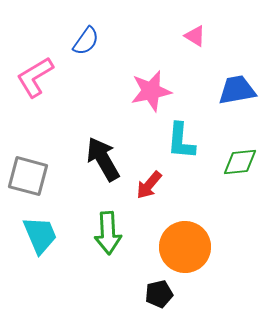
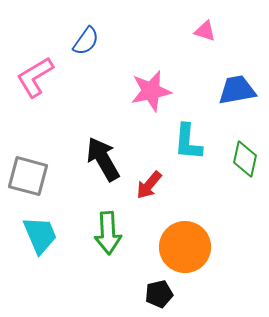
pink triangle: moved 10 px right, 5 px up; rotated 15 degrees counterclockwise
cyan L-shape: moved 7 px right, 1 px down
green diamond: moved 5 px right, 3 px up; rotated 72 degrees counterclockwise
